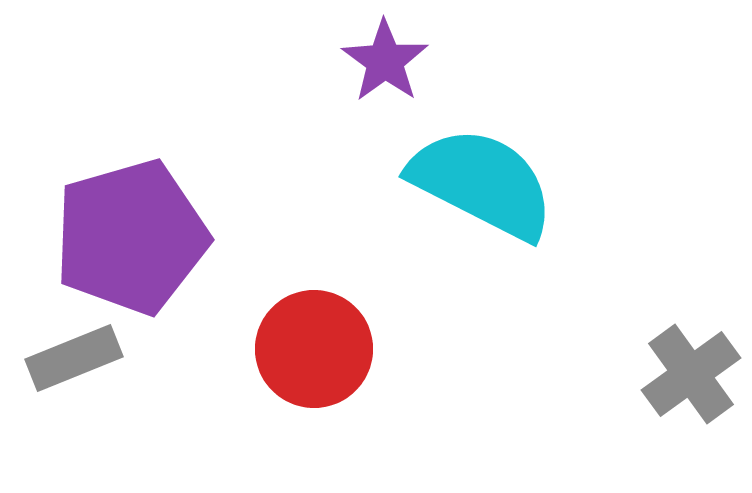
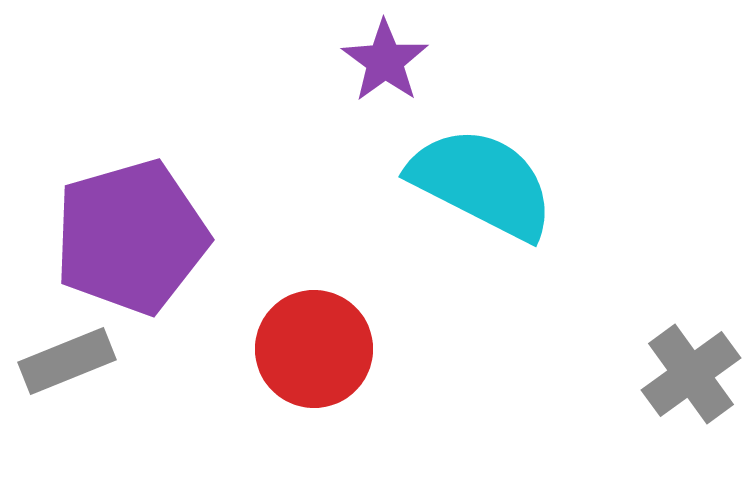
gray rectangle: moved 7 px left, 3 px down
